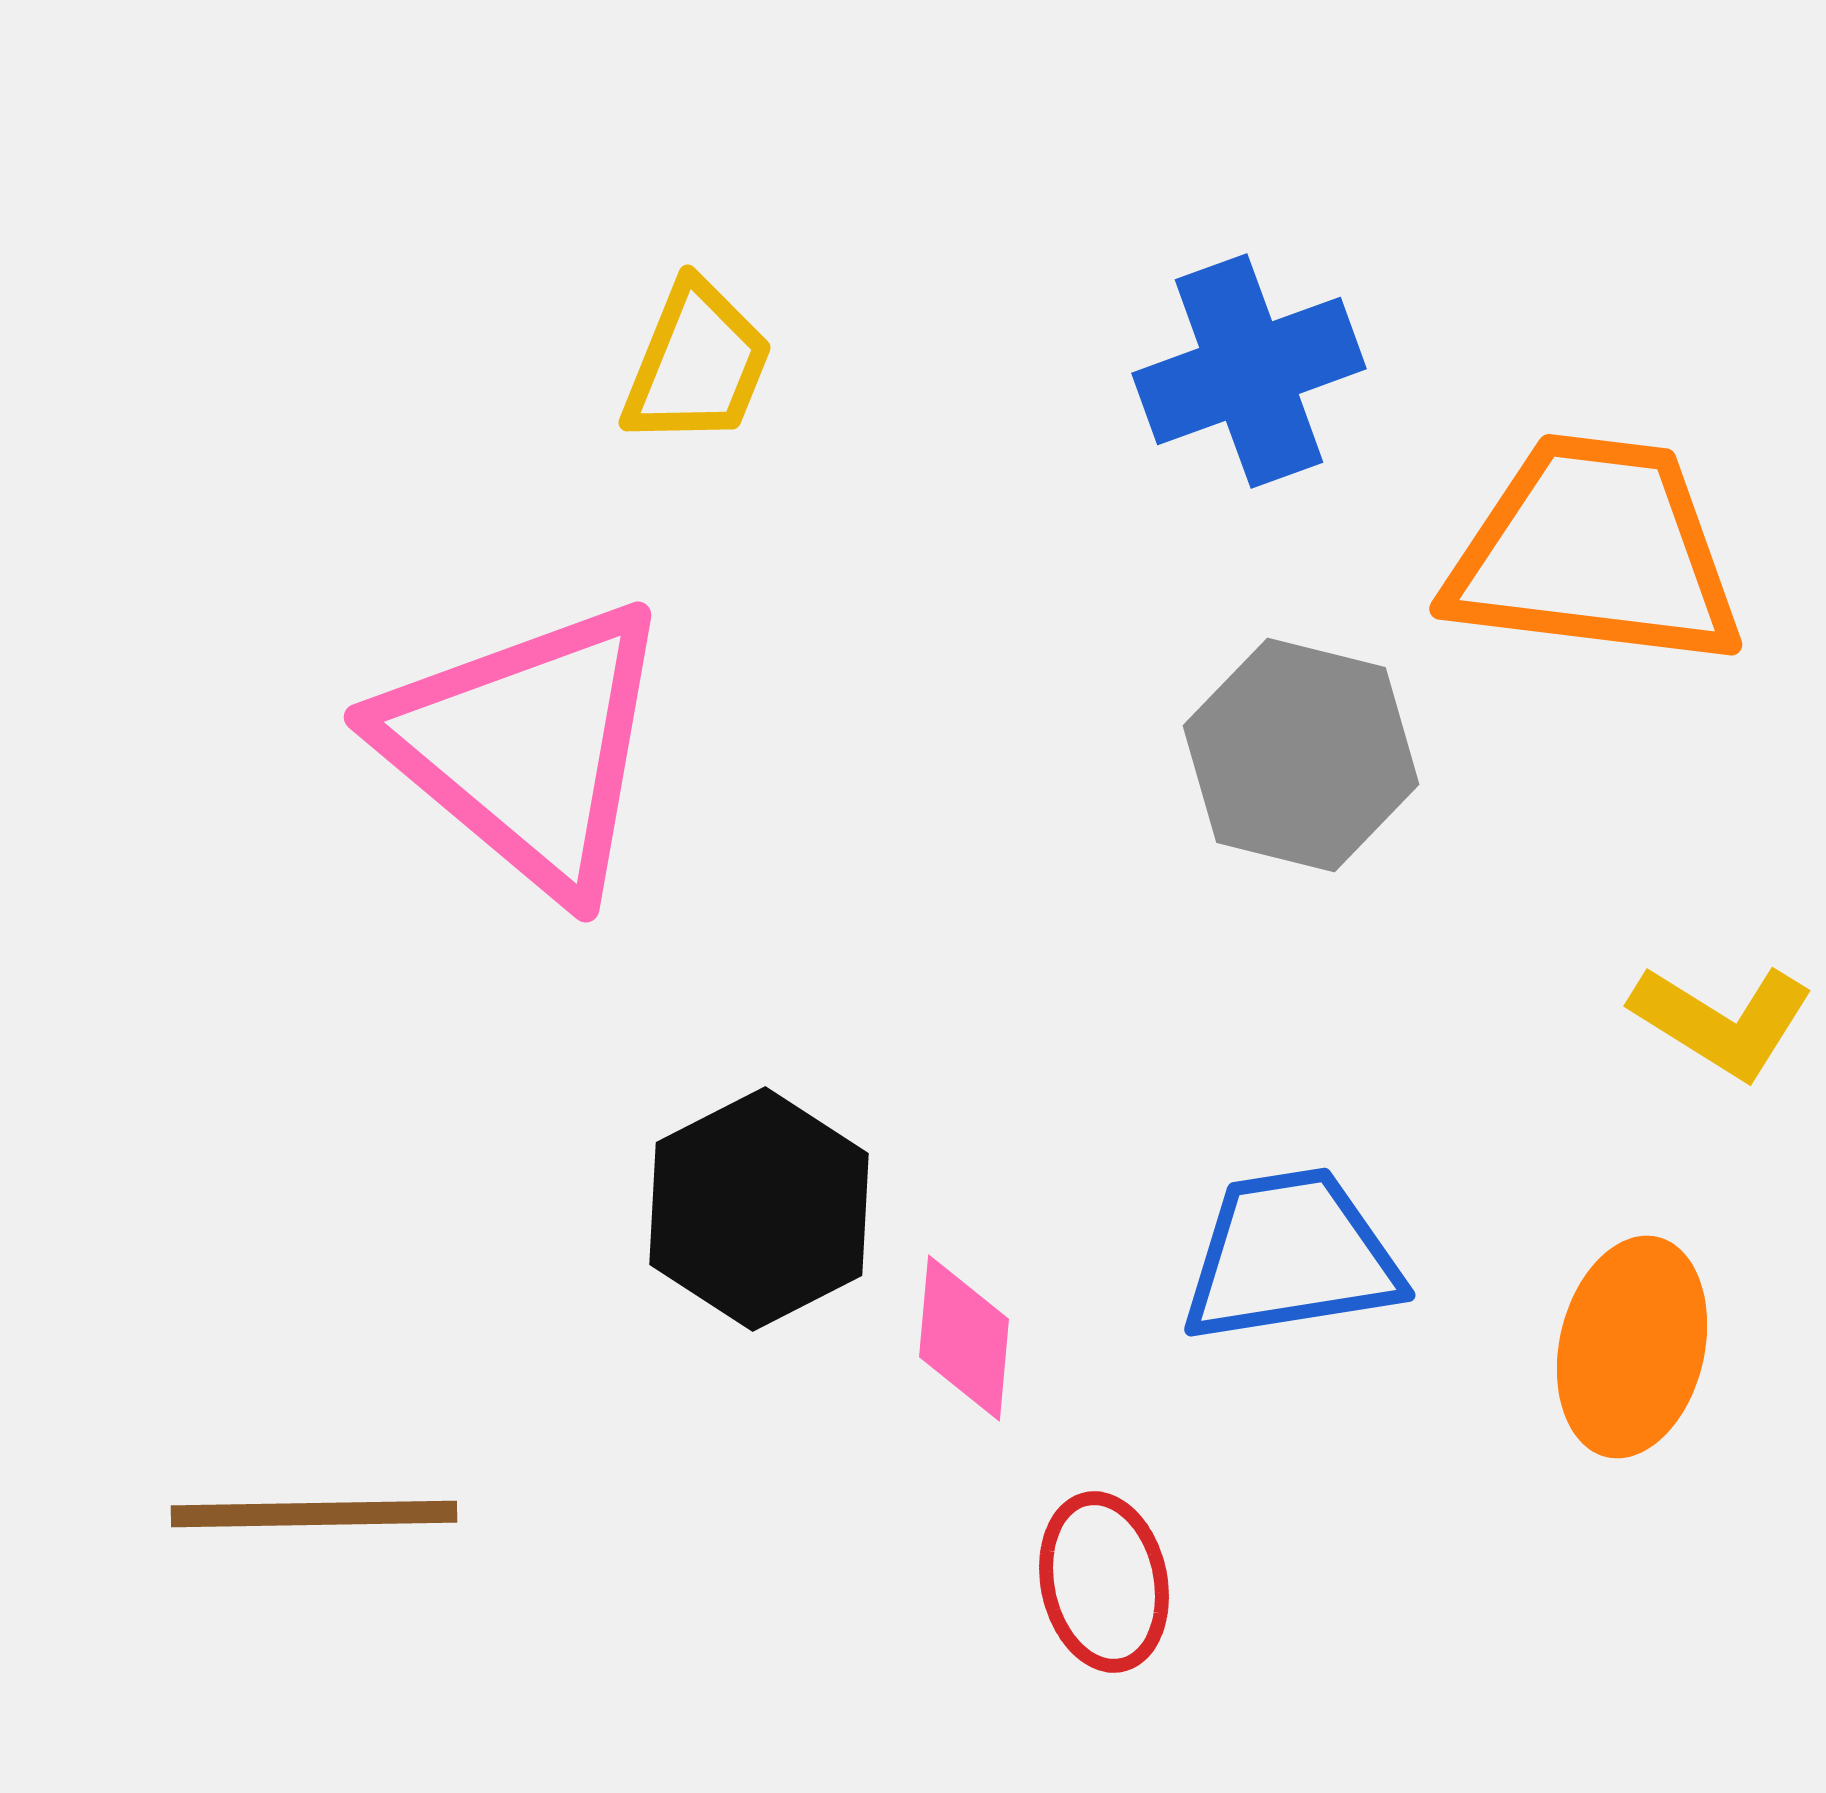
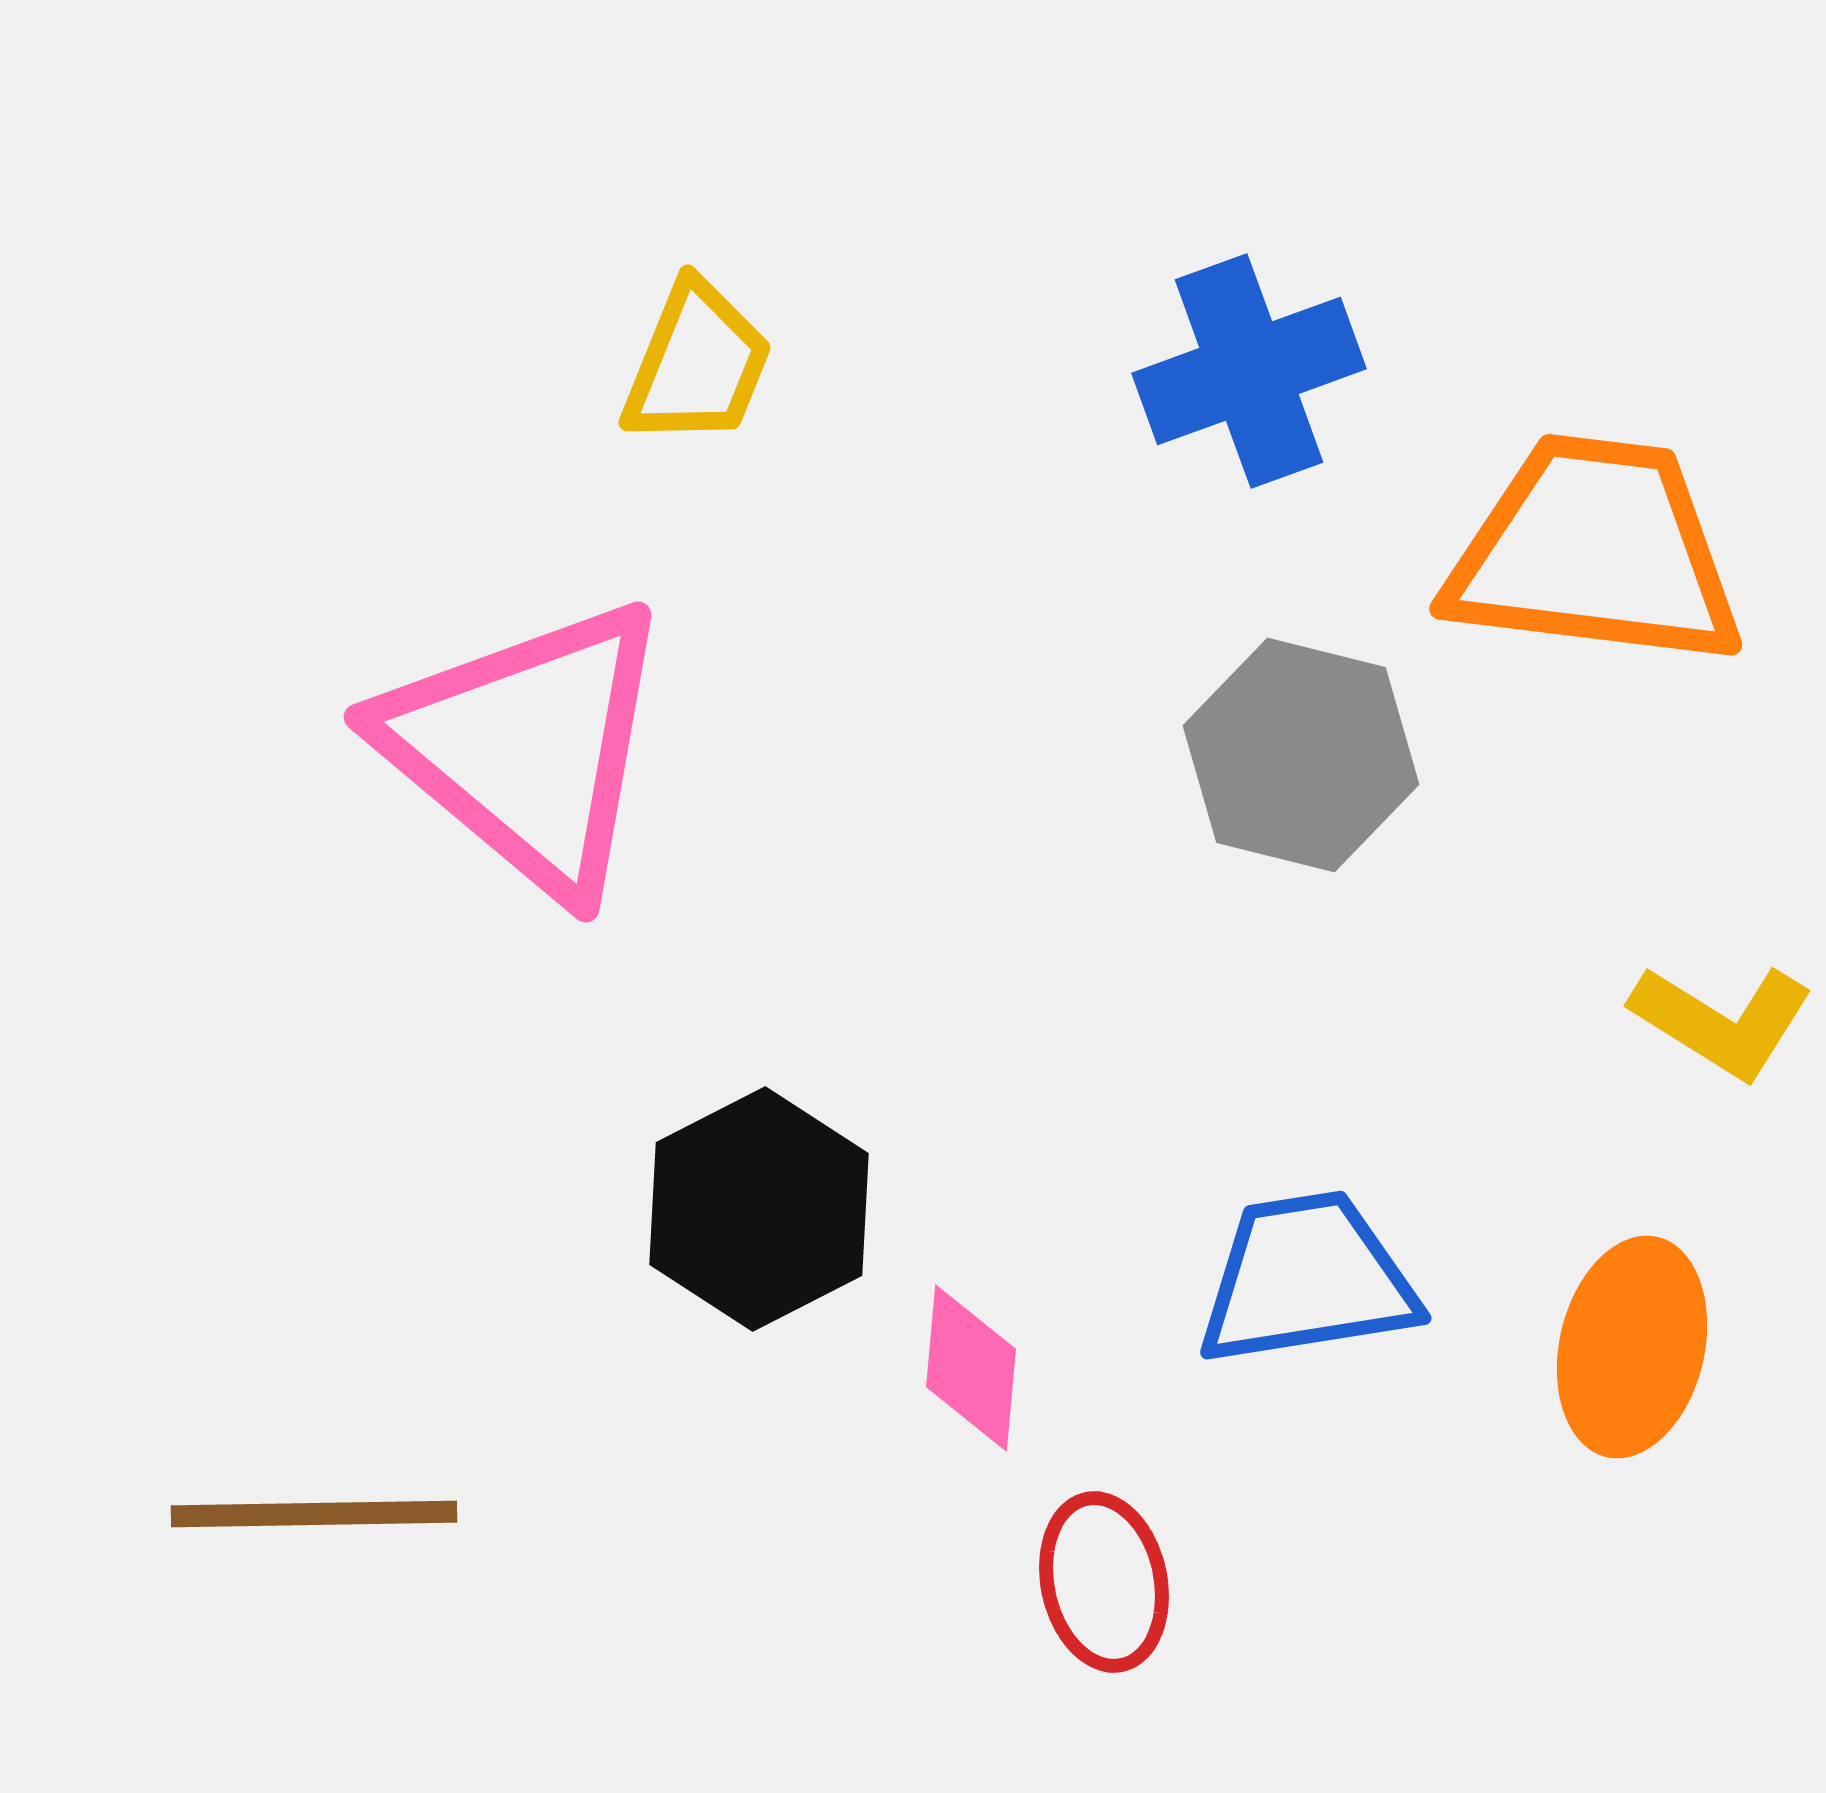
blue trapezoid: moved 16 px right, 23 px down
pink diamond: moved 7 px right, 30 px down
